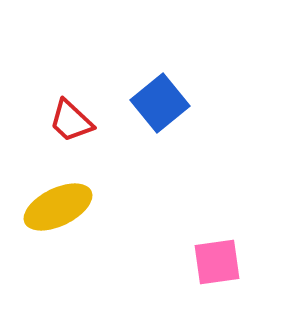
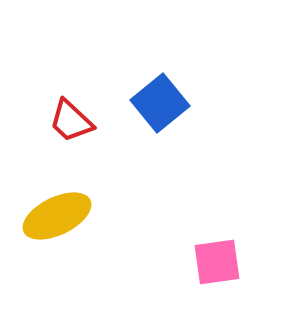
yellow ellipse: moved 1 px left, 9 px down
